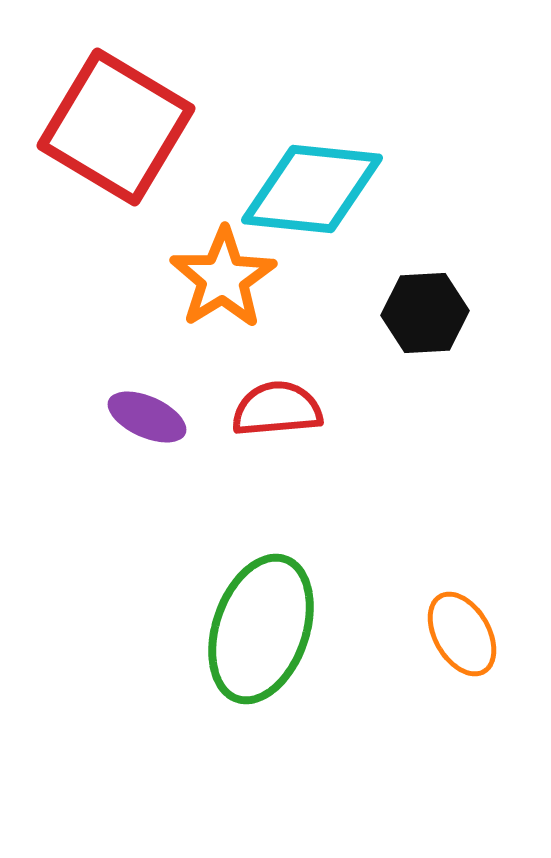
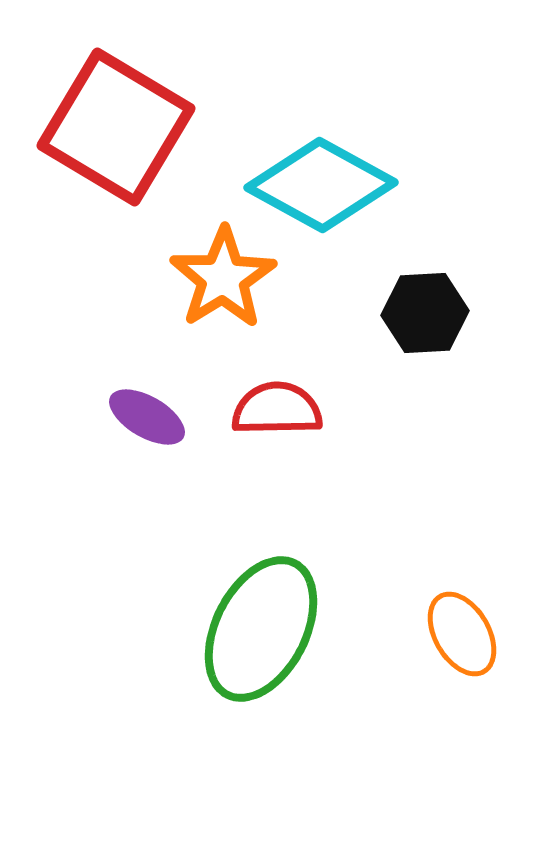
cyan diamond: moved 9 px right, 4 px up; rotated 23 degrees clockwise
red semicircle: rotated 4 degrees clockwise
purple ellipse: rotated 6 degrees clockwise
green ellipse: rotated 8 degrees clockwise
